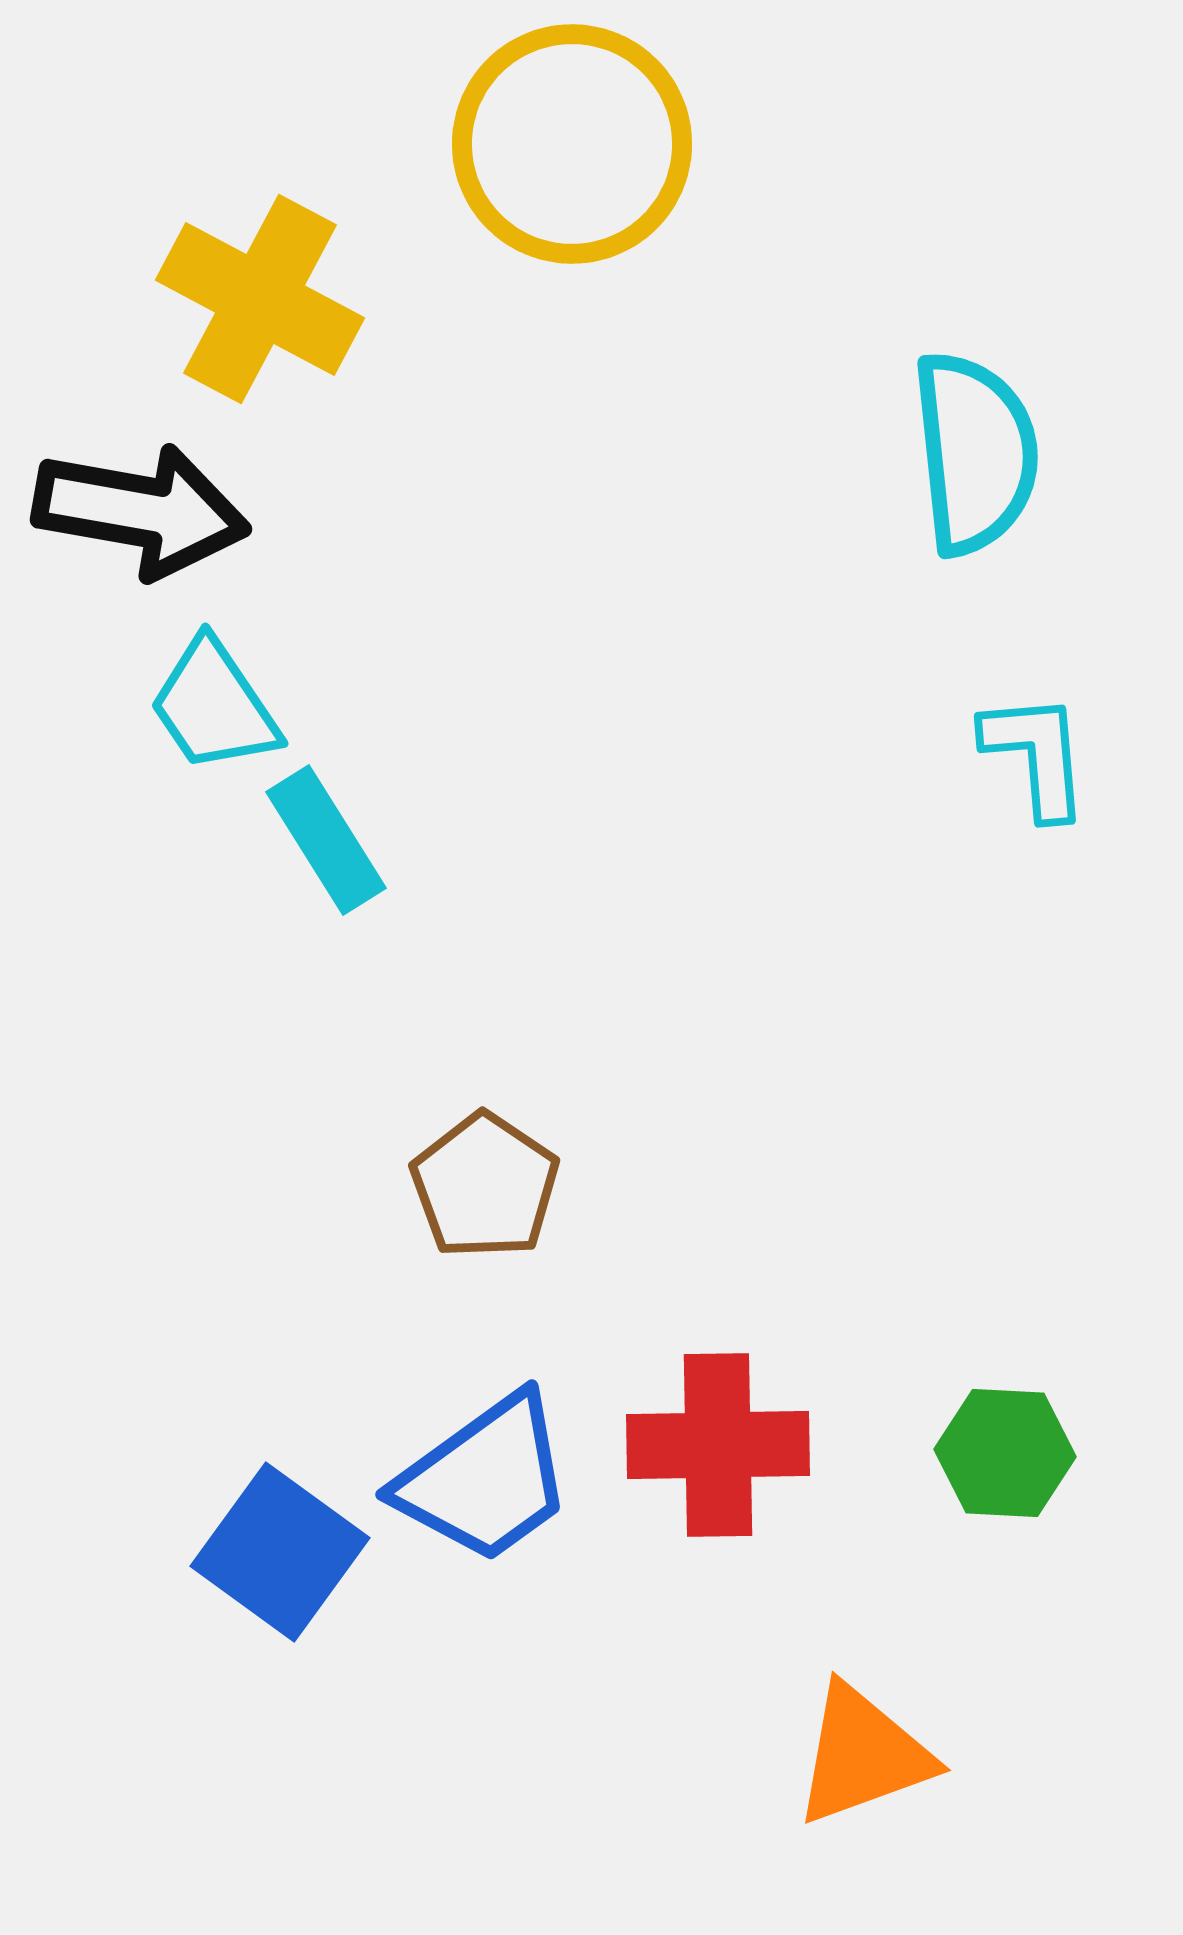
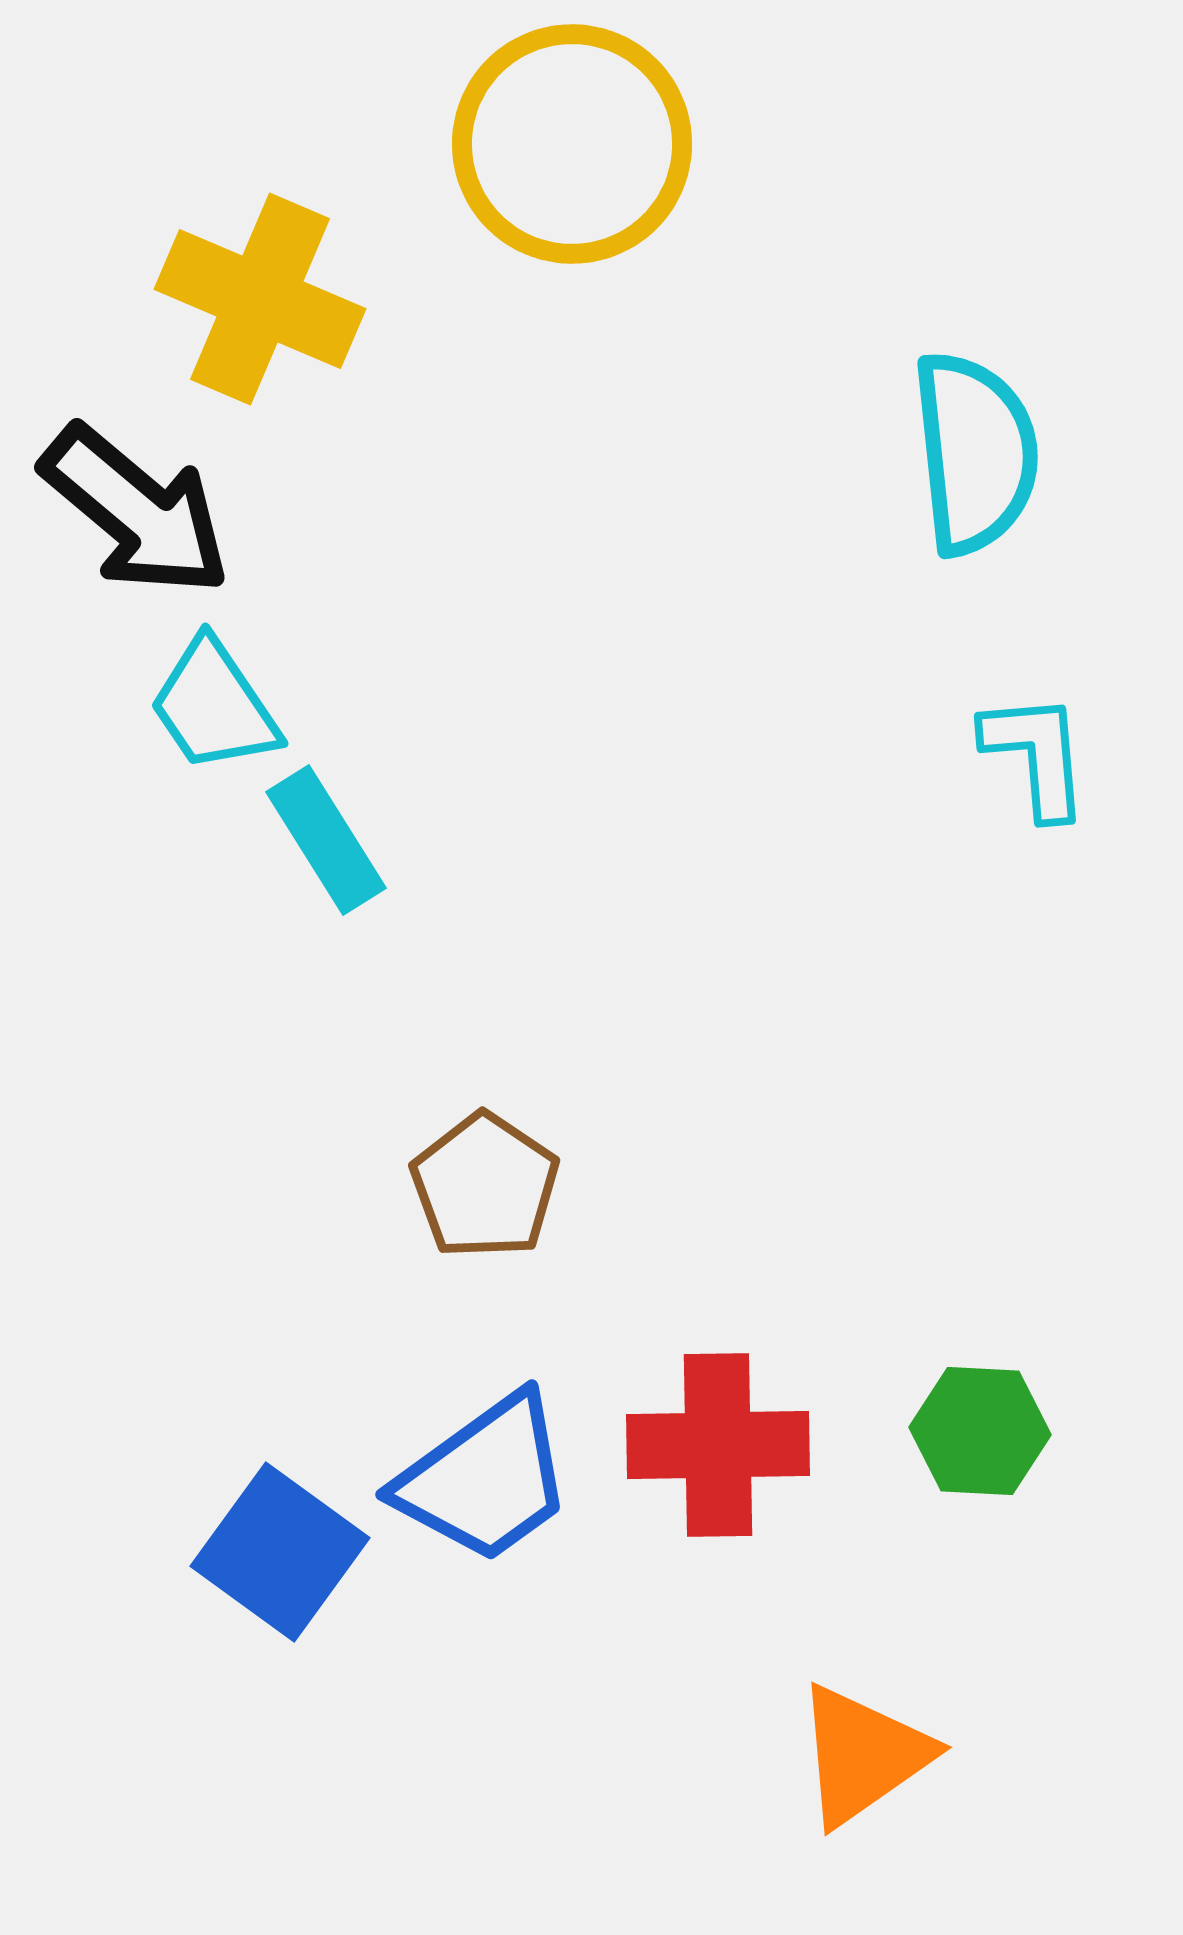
yellow cross: rotated 5 degrees counterclockwise
black arrow: moved 5 px left; rotated 30 degrees clockwise
green hexagon: moved 25 px left, 22 px up
orange triangle: rotated 15 degrees counterclockwise
